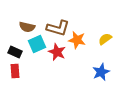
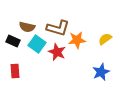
orange star: rotated 18 degrees counterclockwise
cyan square: rotated 30 degrees counterclockwise
black rectangle: moved 2 px left, 11 px up
